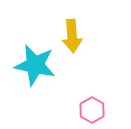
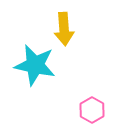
yellow arrow: moved 8 px left, 7 px up
